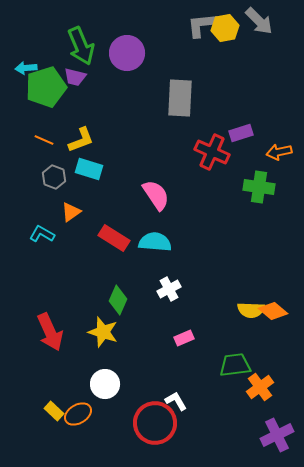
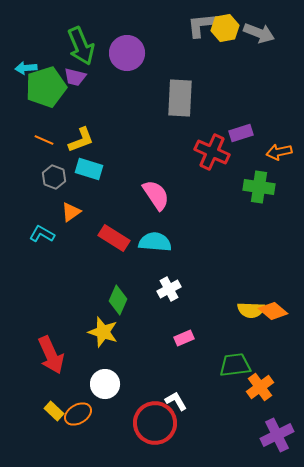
gray arrow: moved 12 px down; rotated 24 degrees counterclockwise
red arrow: moved 1 px right, 23 px down
